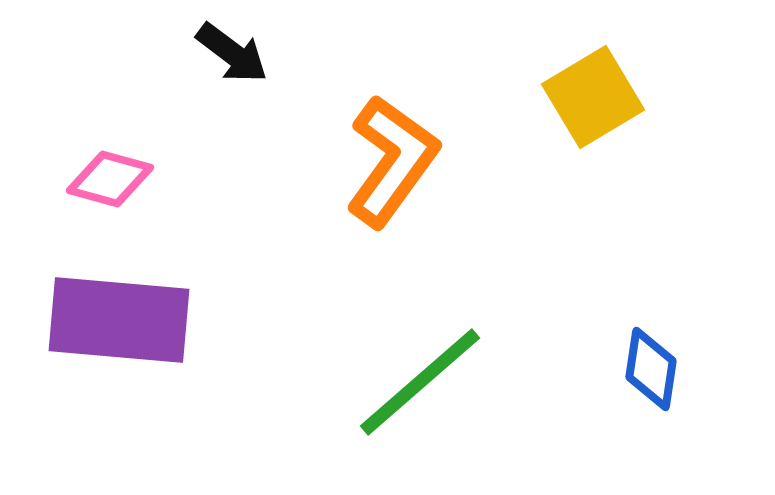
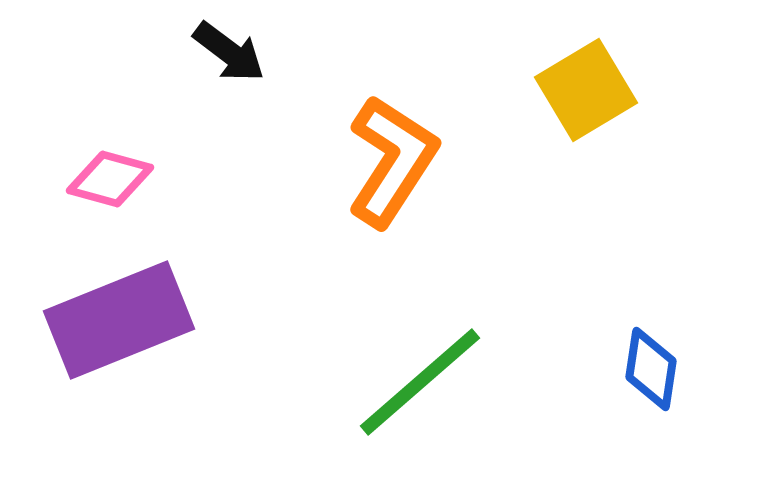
black arrow: moved 3 px left, 1 px up
yellow square: moved 7 px left, 7 px up
orange L-shape: rotated 3 degrees counterclockwise
purple rectangle: rotated 27 degrees counterclockwise
